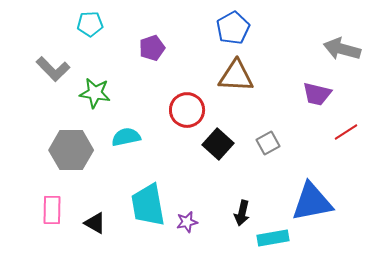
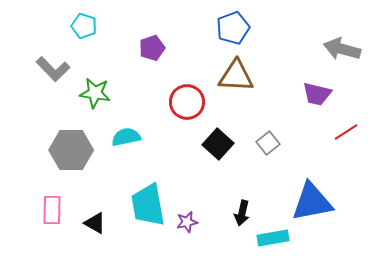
cyan pentagon: moved 6 px left, 2 px down; rotated 20 degrees clockwise
blue pentagon: rotated 8 degrees clockwise
red circle: moved 8 px up
gray square: rotated 10 degrees counterclockwise
